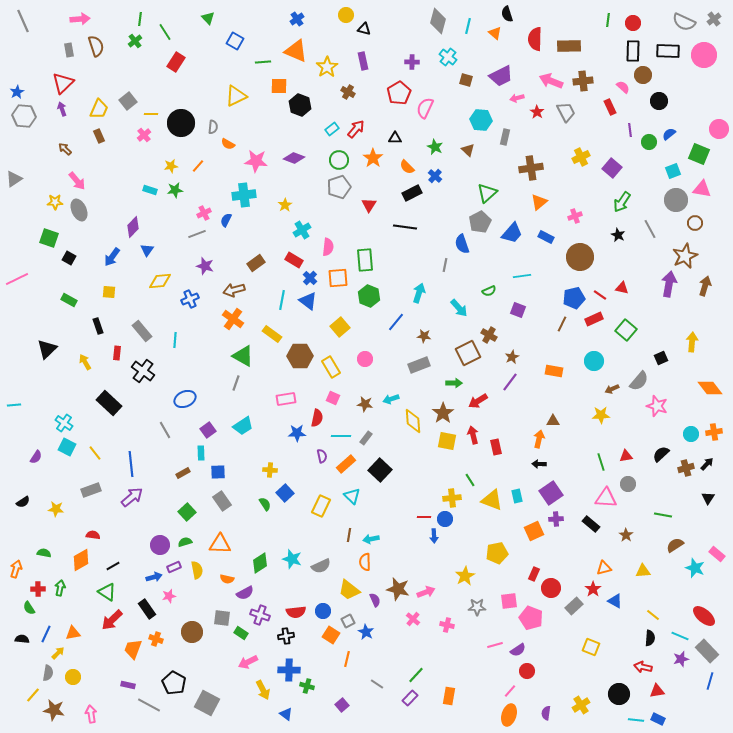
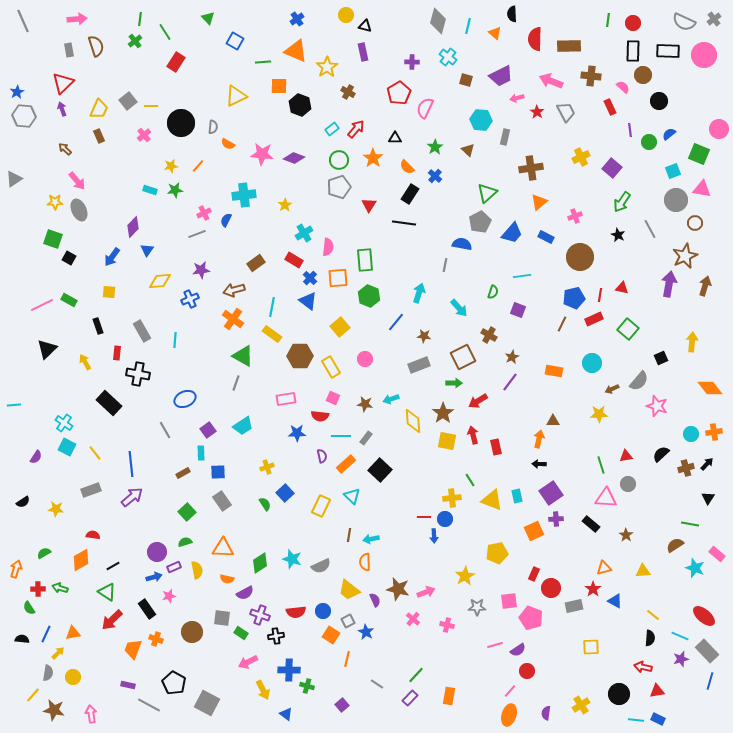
black semicircle at (507, 14): moved 5 px right; rotated 14 degrees clockwise
pink arrow at (80, 19): moved 3 px left
black triangle at (364, 29): moved 1 px right, 3 px up
purple rectangle at (363, 61): moved 9 px up
brown cross at (583, 81): moved 8 px right, 5 px up; rotated 12 degrees clockwise
yellow line at (151, 114): moved 8 px up
green star at (435, 147): rotated 14 degrees clockwise
pink star at (256, 161): moved 6 px right, 7 px up
black rectangle at (412, 193): moved 2 px left, 1 px down; rotated 30 degrees counterclockwise
black line at (405, 227): moved 1 px left, 4 px up
cyan cross at (302, 230): moved 2 px right, 3 px down
green square at (49, 238): moved 4 px right, 1 px down
blue semicircle at (462, 244): rotated 120 degrees clockwise
purple star at (205, 266): moved 4 px left, 4 px down; rotated 24 degrees counterclockwise
pink line at (17, 279): moved 25 px right, 26 px down
green semicircle at (489, 291): moved 4 px right, 1 px down; rotated 48 degrees counterclockwise
red line at (600, 295): rotated 64 degrees clockwise
cyan line at (282, 300): moved 10 px left, 7 px down
green square at (626, 330): moved 2 px right, 1 px up
gray rectangle at (142, 331): rotated 10 degrees clockwise
brown square at (468, 353): moved 5 px left, 4 px down
cyan circle at (594, 361): moved 2 px left, 2 px down
black cross at (143, 371): moved 5 px left, 3 px down; rotated 25 degrees counterclockwise
yellow star at (601, 415): moved 2 px left, 1 px up
red semicircle at (317, 418): moved 3 px right, 2 px up; rotated 84 degrees clockwise
green line at (601, 462): moved 3 px down
yellow cross at (270, 470): moved 3 px left, 3 px up; rotated 24 degrees counterclockwise
green line at (663, 515): moved 27 px right, 9 px down
orange triangle at (220, 544): moved 3 px right, 4 px down
purple circle at (160, 545): moved 3 px left, 7 px down
green semicircle at (44, 553): rotated 40 degrees counterclockwise
green arrow at (60, 588): rotated 84 degrees counterclockwise
gray rectangle at (574, 606): rotated 30 degrees clockwise
black cross at (286, 636): moved 10 px left
yellow square at (591, 647): rotated 24 degrees counterclockwise
